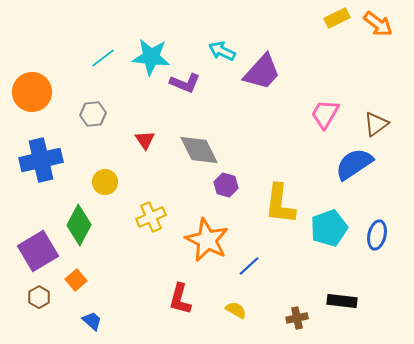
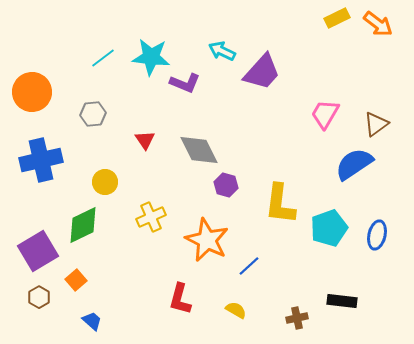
green diamond: moved 4 px right; rotated 36 degrees clockwise
